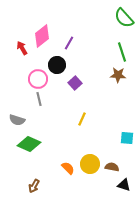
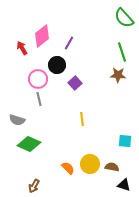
yellow line: rotated 32 degrees counterclockwise
cyan square: moved 2 px left, 3 px down
